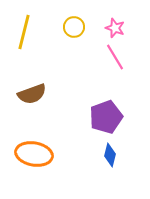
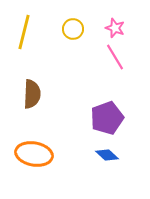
yellow circle: moved 1 px left, 2 px down
brown semicircle: rotated 68 degrees counterclockwise
purple pentagon: moved 1 px right, 1 px down
blue diamond: moved 3 px left; rotated 60 degrees counterclockwise
